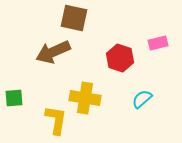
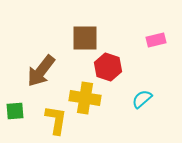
brown square: moved 11 px right, 20 px down; rotated 12 degrees counterclockwise
pink rectangle: moved 2 px left, 3 px up
brown arrow: moved 12 px left, 19 px down; rotated 28 degrees counterclockwise
red hexagon: moved 12 px left, 9 px down
green square: moved 1 px right, 13 px down
